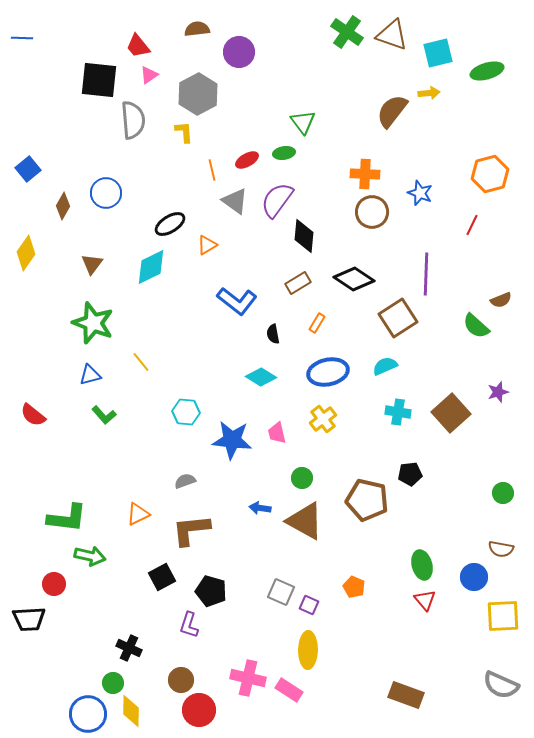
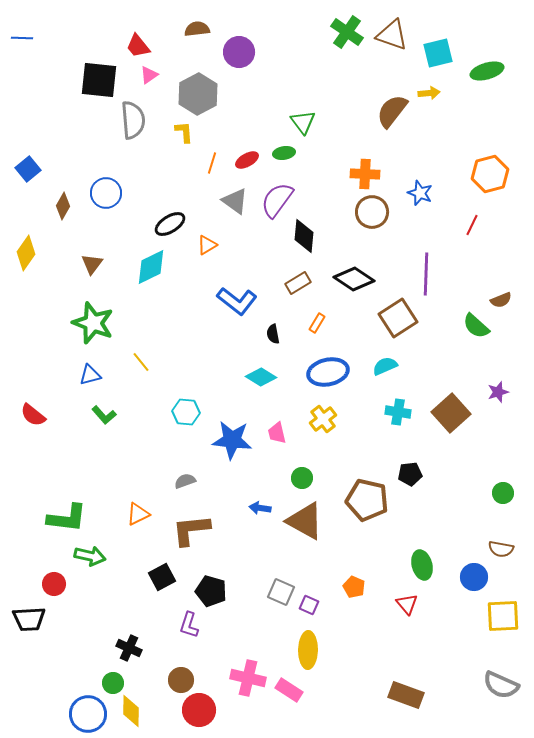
orange line at (212, 170): moved 7 px up; rotated 30 degrees clockwise
red triangle at (425, 600): moved 18 px left, 4 px down
